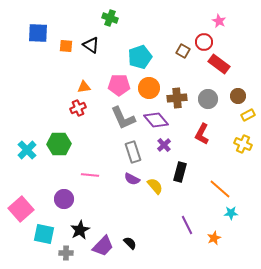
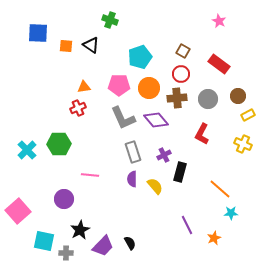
green cross: moved 2 px down
red circle: moved 23 px left, 32 px down
purple cross: moved 10 px down; rotated 16 degrees clockwise
purple semicircle: rotated 63 degrees clockwise
pink square: moved 3 px left, 2 px down
cyan square: moved 7 px down
black semicircle: rotated 16 degrees clockwise
